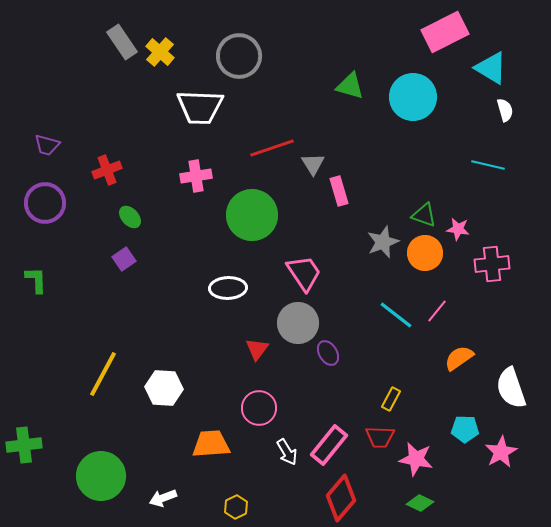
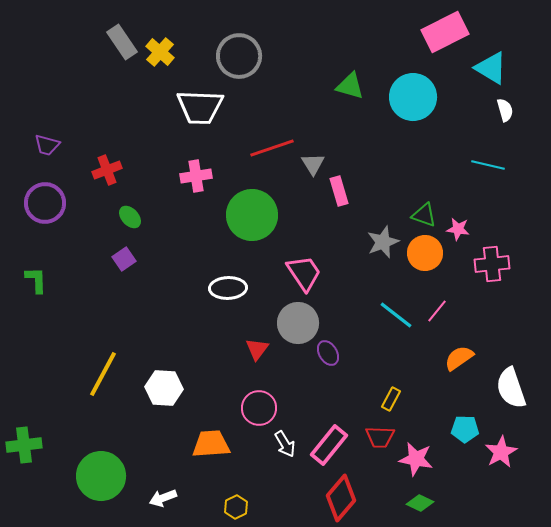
white arrow at (287, 452): moved 2 px left, 8 px up
